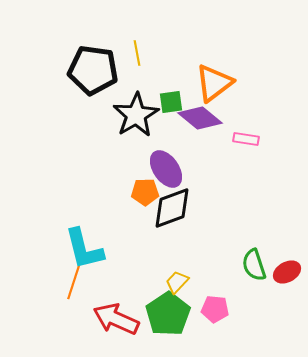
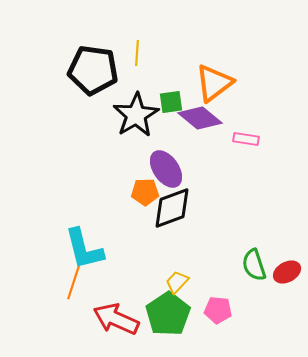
yellow line: rotated 15 degrees clockwise
pink pentagon: moved 3 px right, 1 px down
